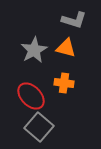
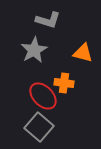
gray L-shape: moved 26 px left
orange triangle: moved 17 px right, 5 px down
red ellipse: moved 12 px right
